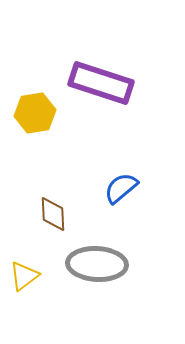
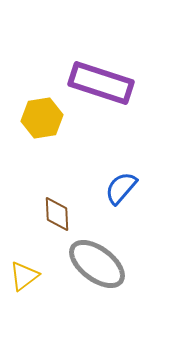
yellow hexagon: moved 7 px right, 5 px down
blue semicircle: rotated 9 degrees counterclockwise
brown diamond: moved 4 px right
gray ellipse: rotated 34 degrees clockwise
